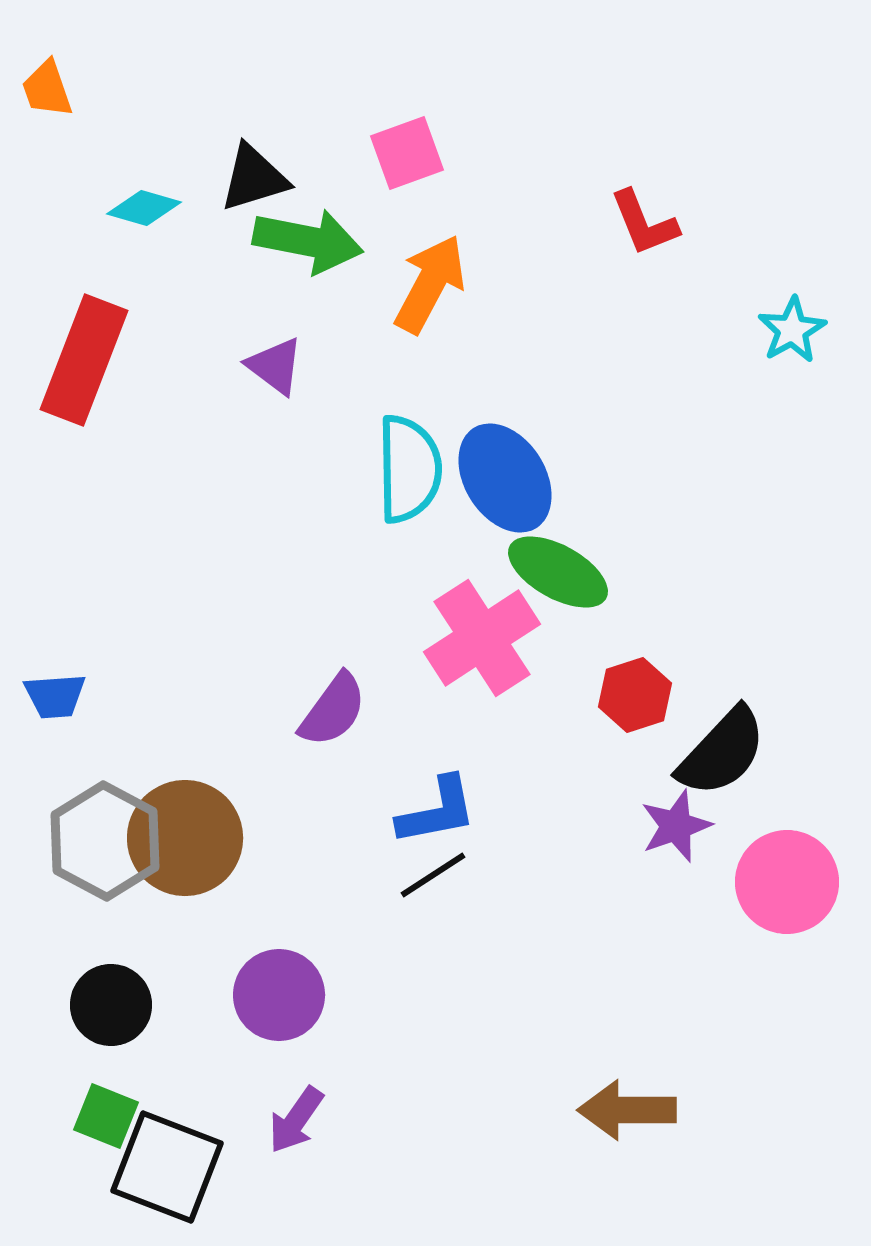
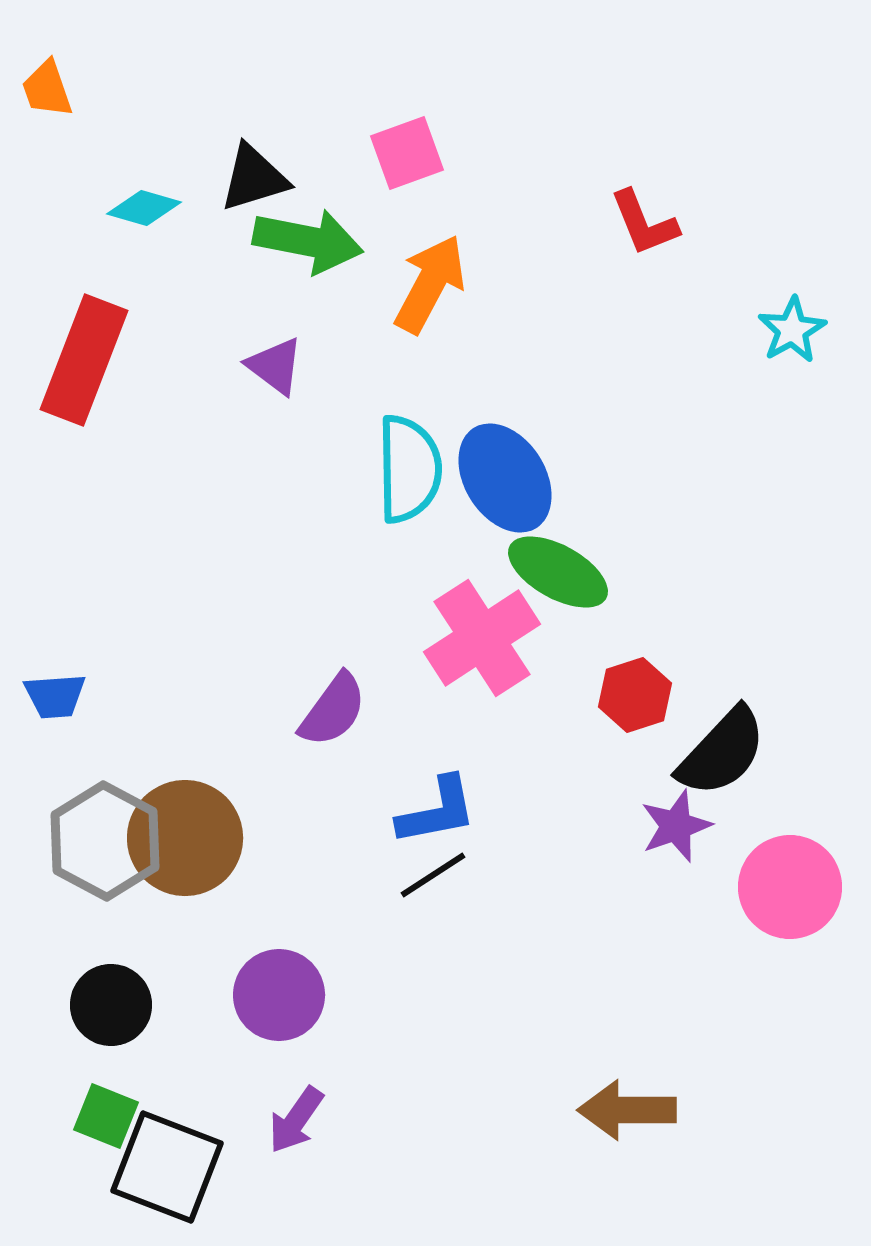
pink circle: moved 3 px right, 5 px down
